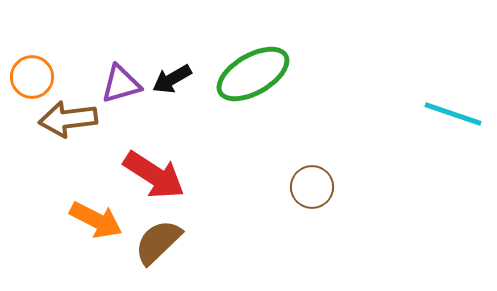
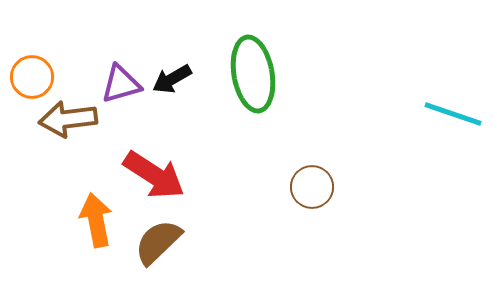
green ellipse: rotated 70 degrees counterclockwise
orange arrow: rotated 128 degrees counterclockwise
